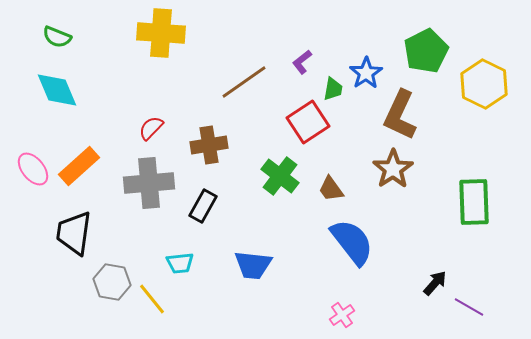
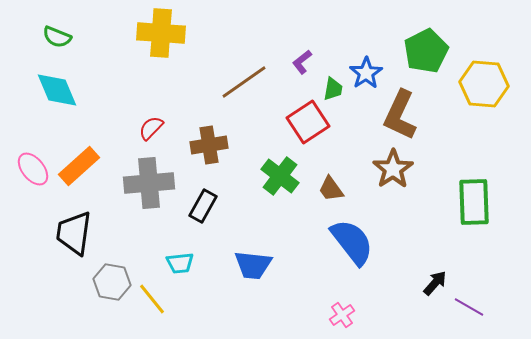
yellow hexagon: rotated 21 degrees counterclockwise
